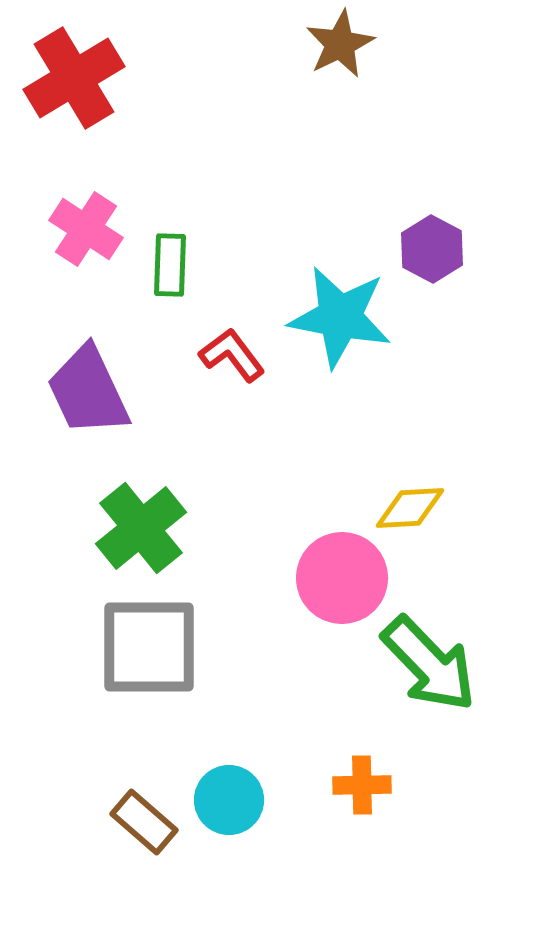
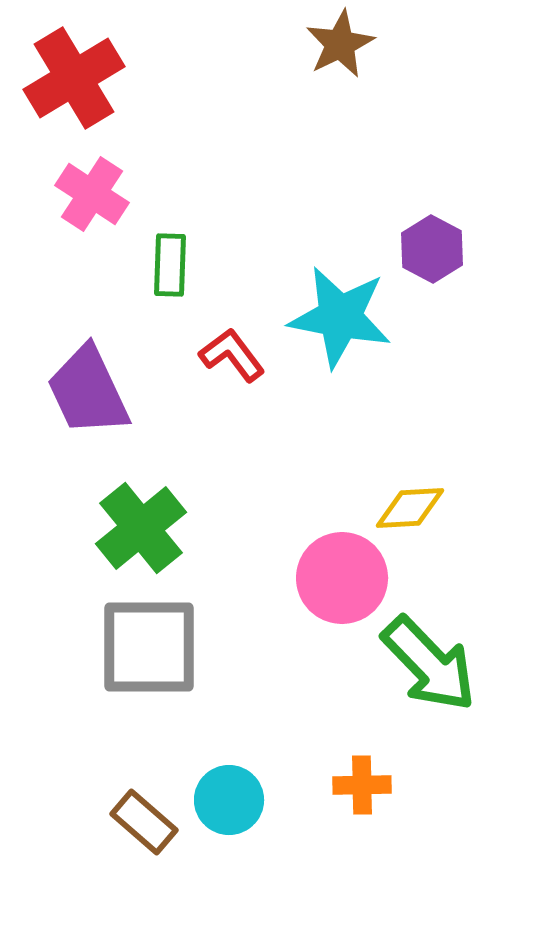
pink cross: moved 6 px right, 35 px up
